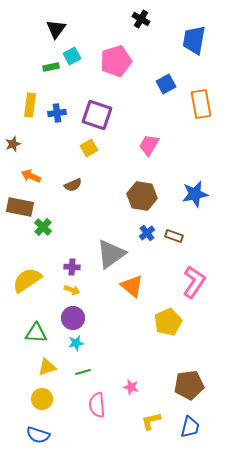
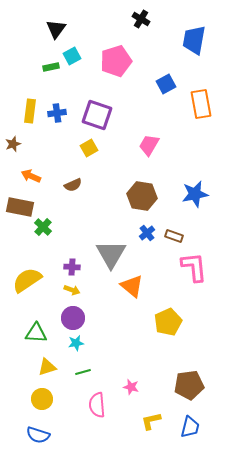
yellow rectangle at (30, 105): moved 6 px down
gray triangle at (111, 254): rotated 24 degrees counterclockwise
pink L-shape at (194, 282): moved 15 px up; rotated 40 degrees counterclockwise
